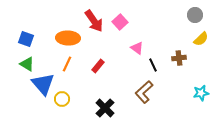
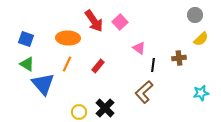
pink triangle: moved 2 px right
black line: rotated 32 degrees clockwise
yellow circle: moved 17 px right, 13 px down
